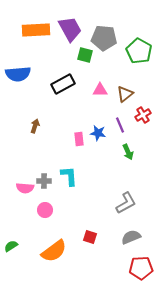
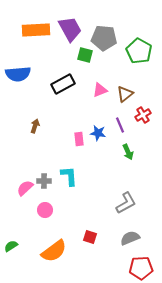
pink triangle: rotated 21 degrees counterclockwise
pink semicircle: rotated 132 degrees clockwise
gray semicircle: moved 1 px left, 1 px down
